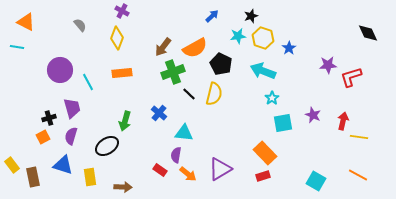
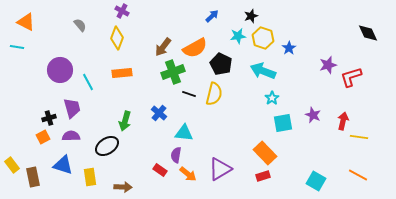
purple star at (328, 65): rotated 12 degrees counterclockwise
black line at (189, 94): rotated 24 degrees counterclockwise
purple semicircle at (71, 136): rotated 72 degrees clockwise
